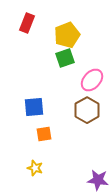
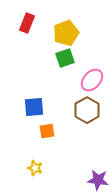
yellow pentagon: moved 1 px left, 2 px up
orange square: moved 3 px right, 3 px up
